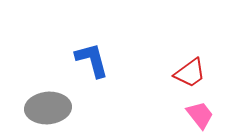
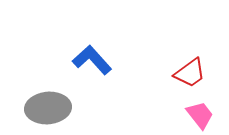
blue L-shape: rotated 27 degrees counterclockwise
